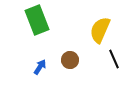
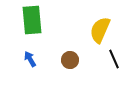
green rectangle: moved 5 px left; rotated 16 degrees clockwise
blue arrow: moved 10 px left, 8 px up; rotated 63 degrees counterclockwise
